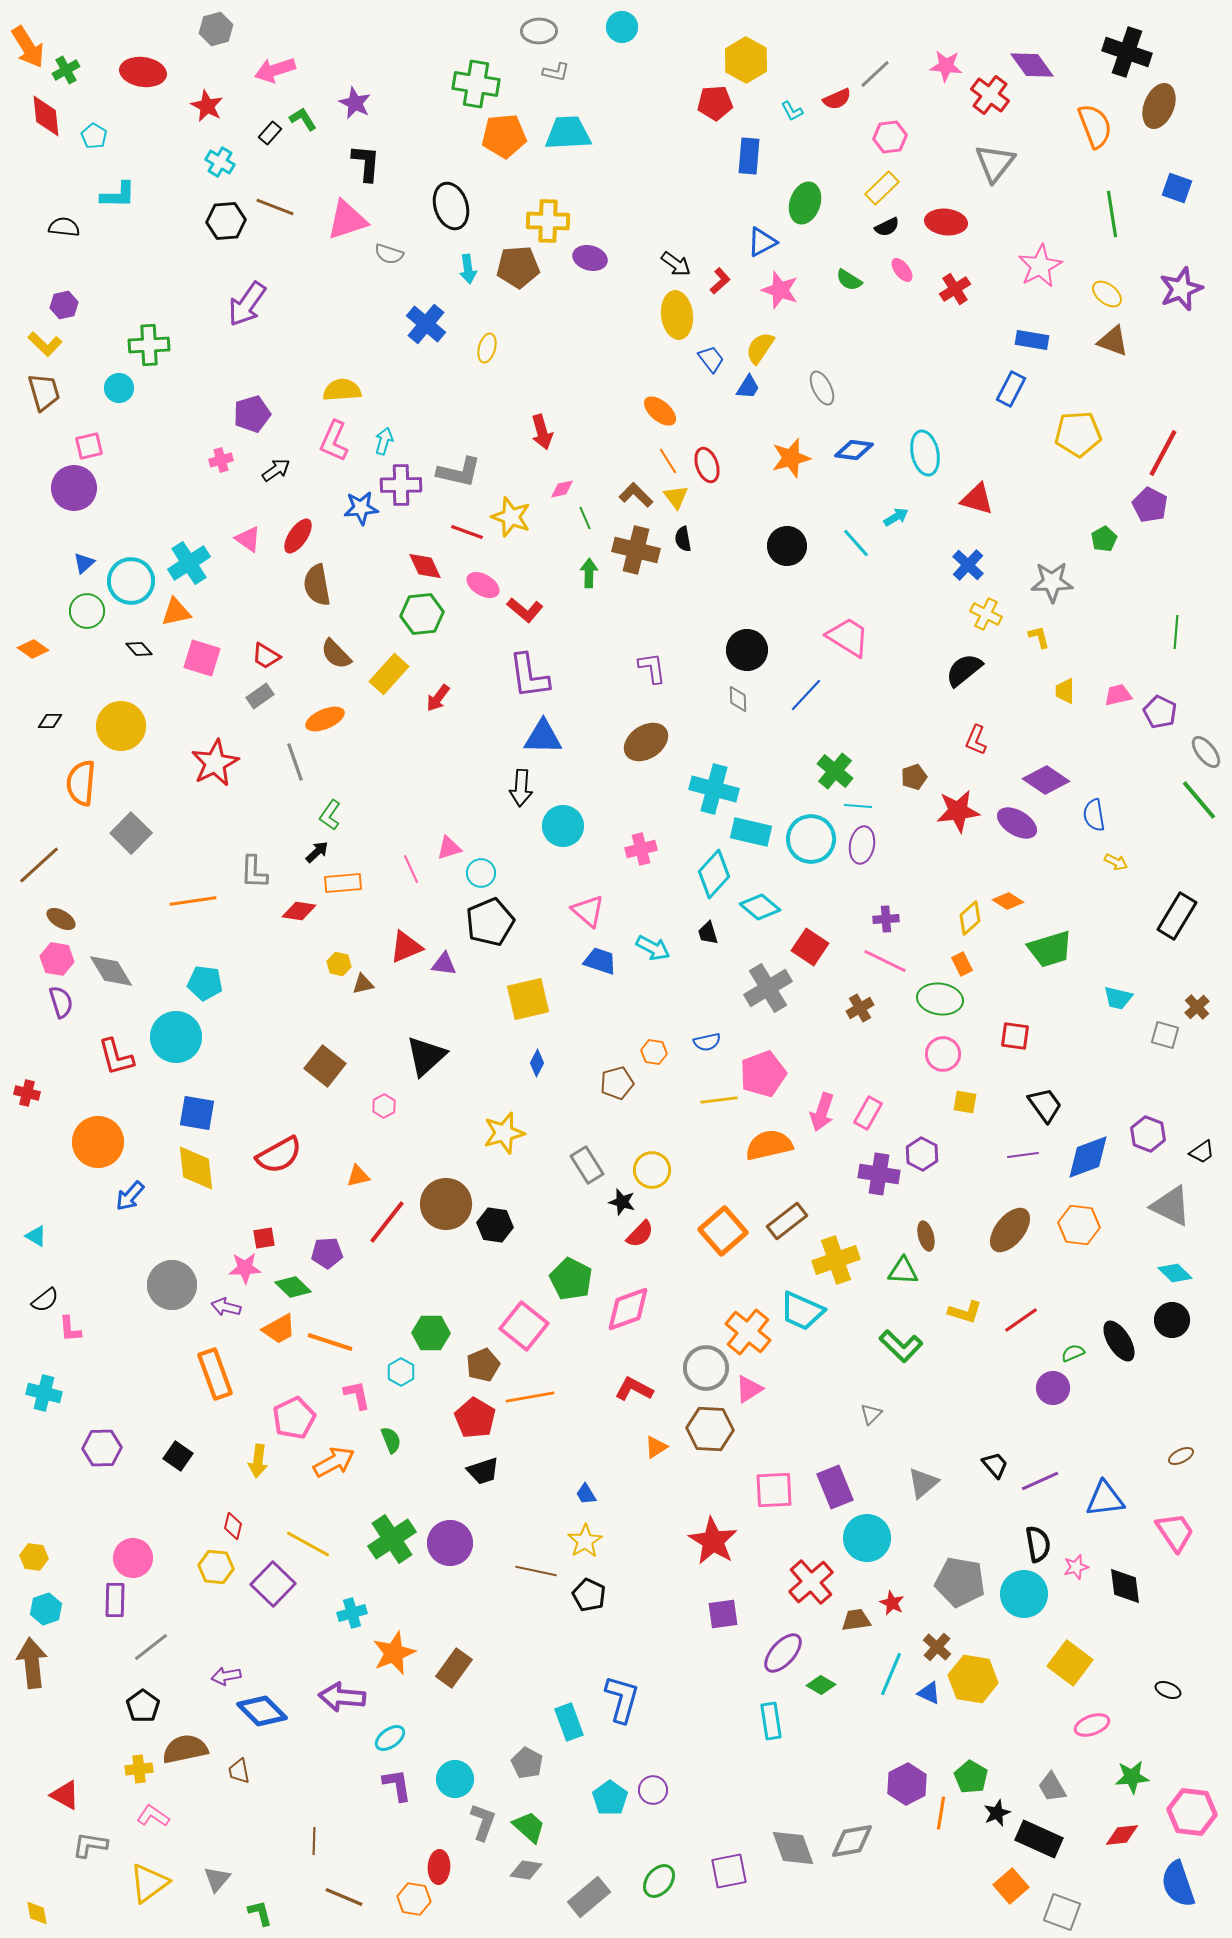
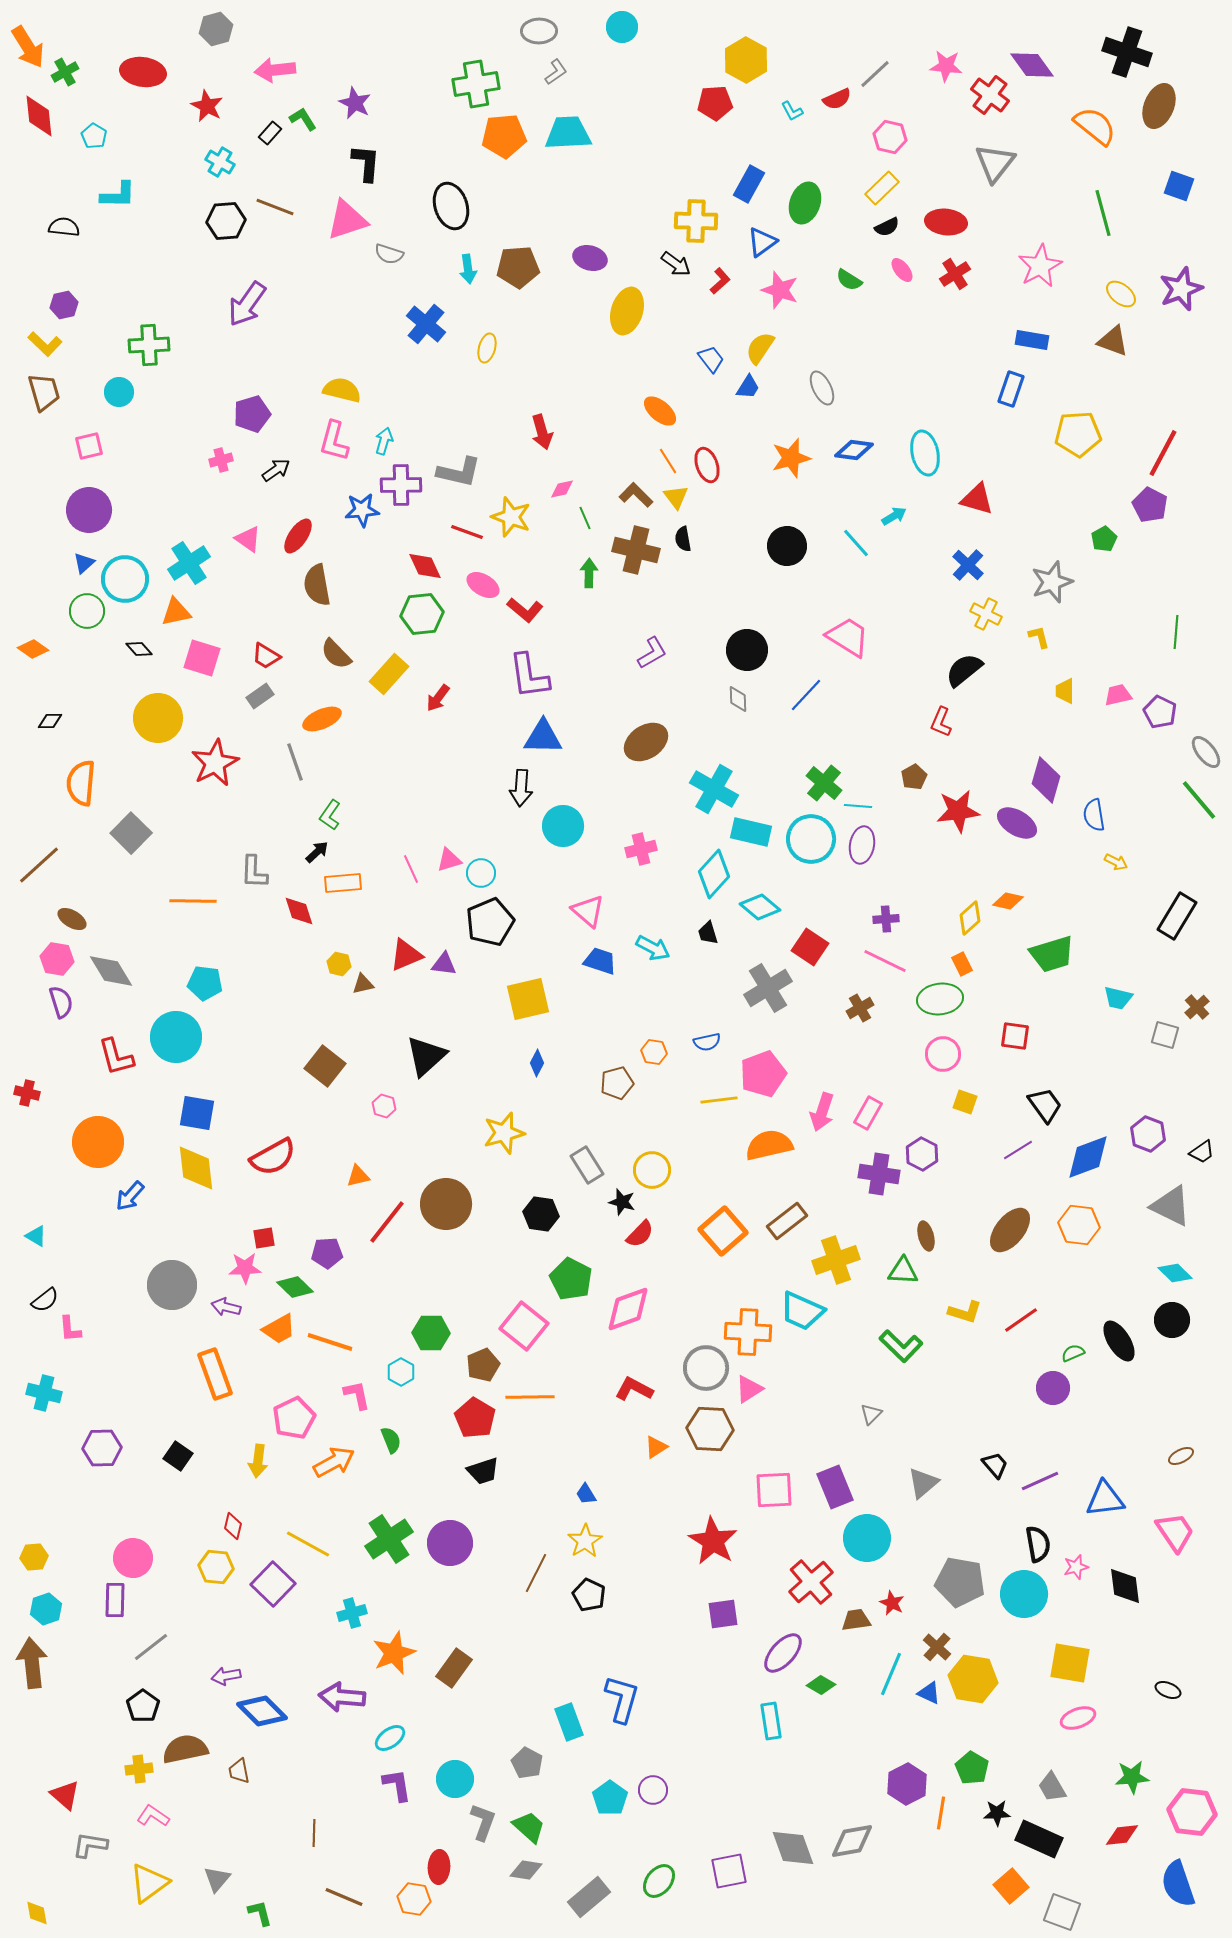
green cross at (66, 70): moved 1 px left, 2 px down
pink arrow at (275, 70): rotated 12 degrees clockwise
gray L-shape at (556, 72): rotated 48 degrees counterclockwise
green cross at (476, 84): rotated 18 degrees counterclockwise
red diamond at (46, 116): moved 7 px left
orange semicircle at (1095, 126): rotated 30 degrees counterclockwise
pink hexagon at (890, 137): rotated 20 degrees clockwise
blue rectangle at (749, 156): moved 28 px down; rotated 24 degrees clockwise
blue square at (1177, 188): moved 2 px right, 2 px up
green line at (1112, 214): moved 9 px left, 1 px up; rotated 6 degrees counterclockwise
yellow cross at (548, 221): moved 148 px right
blue triangle at (762, 242): rotated 8 degrees counterclockwise
red cross at (955, 289): moved 15 px up
yellow ellipse at (1107, 294): moved 14 px right
yellow ellipse at (677, 315): moved 50 px left, 4 px up; rotated 24 degrees clockwise
cyan circle at (119, 388): moved 4 px down
blue rectangle at (1011, 389): rotated 8 degrees counterclockwise
yellow semicircle at (342, 390): rotated 18 degrees clockwise
pink L-shape at (334, 441): rotated 9 degrees counterclockwise
purple circle at (74, 488): moved 15 px right, 22 px down
blue star at (361, 508): moved 1 px right, 2 px down
cyan arrow at (896, 517): moved 2 px left, 1 px up
cyan circle at (131, 581): moved 6 px left, 2 px up
gray star at (1052, 582): rotated 18 degrees counterclockwise
purple L-shape at (652, 668): moved 15 px up; rotated 68 degrees clockwise
orange ellipse at (325, 719): moved 3 px left
yellow circle at (121, 726): moved 37 px right, 8 px up
red L-shape at (976, 740): moved 35 px left, 18 px up
green cross at (835, 771): moved 11 px left, 12 px down
brown pentagon at (914, 777): rotated 10 degrees counterclockwise
purple diamond at (1046, 780): rotated 72 degrees clockwise
cyan cross at (714, 789): rotated 15 degrees clockwise
pink triangle at (449, 848): moved 12 px down
orange line at (193, 901): rotated 9 degrees clockwise
orange diamond at (1008, 901): rotated 20 degrees counterclockwise
red diamond at (299, 911): rotated 64 degrees clockwise
brown ellipse at (61, 919): moved 11 px right
red triangle at (406, 947): moved 8 px down
green trapezoid at (1050, 949): moved 2 px right, 5 px down
green ellipse at (940, 999): rotated 15 degrees counterclockwise
yellow square at (965, 1102): rotated 10 degrees clockwise
pink hexagon at (384, 1106): rotated 15 degrees counterclockwise
red semicircle at (279, 1155): moved 6 px left, 2 px down
purple line at (1023, 1155): moved 5 px left, 5 px up; rotated 24 degrees counterclockwise
black hexagon at (495, 1225): moved 46 px right, 11 px up
green diamond at (293, 1287): moved 2 px right
orange cross at (748, 1332): rotated 36 degrees counterclockwise
orange line at (530, 1397): rotated 9 degrees clockwise
green cross at (392, 1539): moved 3 px left
yellow hexagon at (34, 1557): rotated 12 degrees counterclockwise
brown line at (536, 1571): moved 2 px down; rotated 75 degrees counterclockwise
yellow square at (1070, 1663): rotated 27 degrees counterclockwise
pink ellipse at (1092, 1725): moved 14 px left, 7 px up
green pentagon at (971, 1777): moved 1 px right, 9 px up
red triangle at (65, 1795): rotated 12 degrees clockwise
black star at (997, 1813): rotated 20 degrees clockwise
brown line at (314, 1841): moved 8 px up
